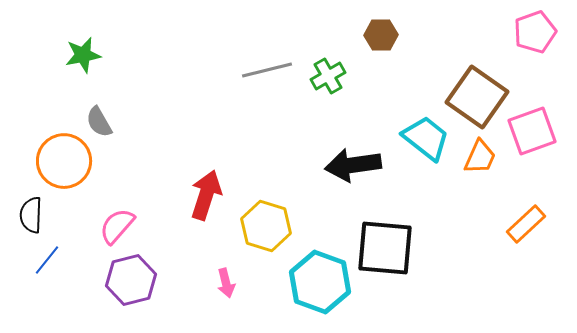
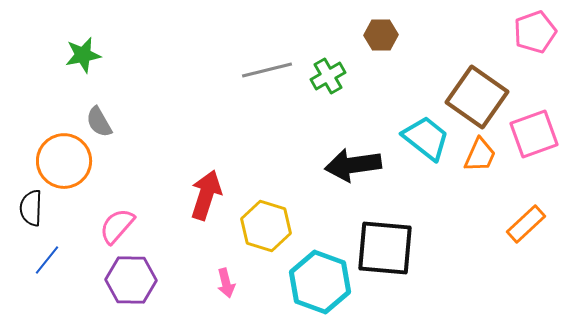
pink square: moved 2 px right, 3 px down
orange trapezoid: moved 2 px up
black semicircle: moved 7 px up
purple hexagon: rotated 15 degrees clockwise
